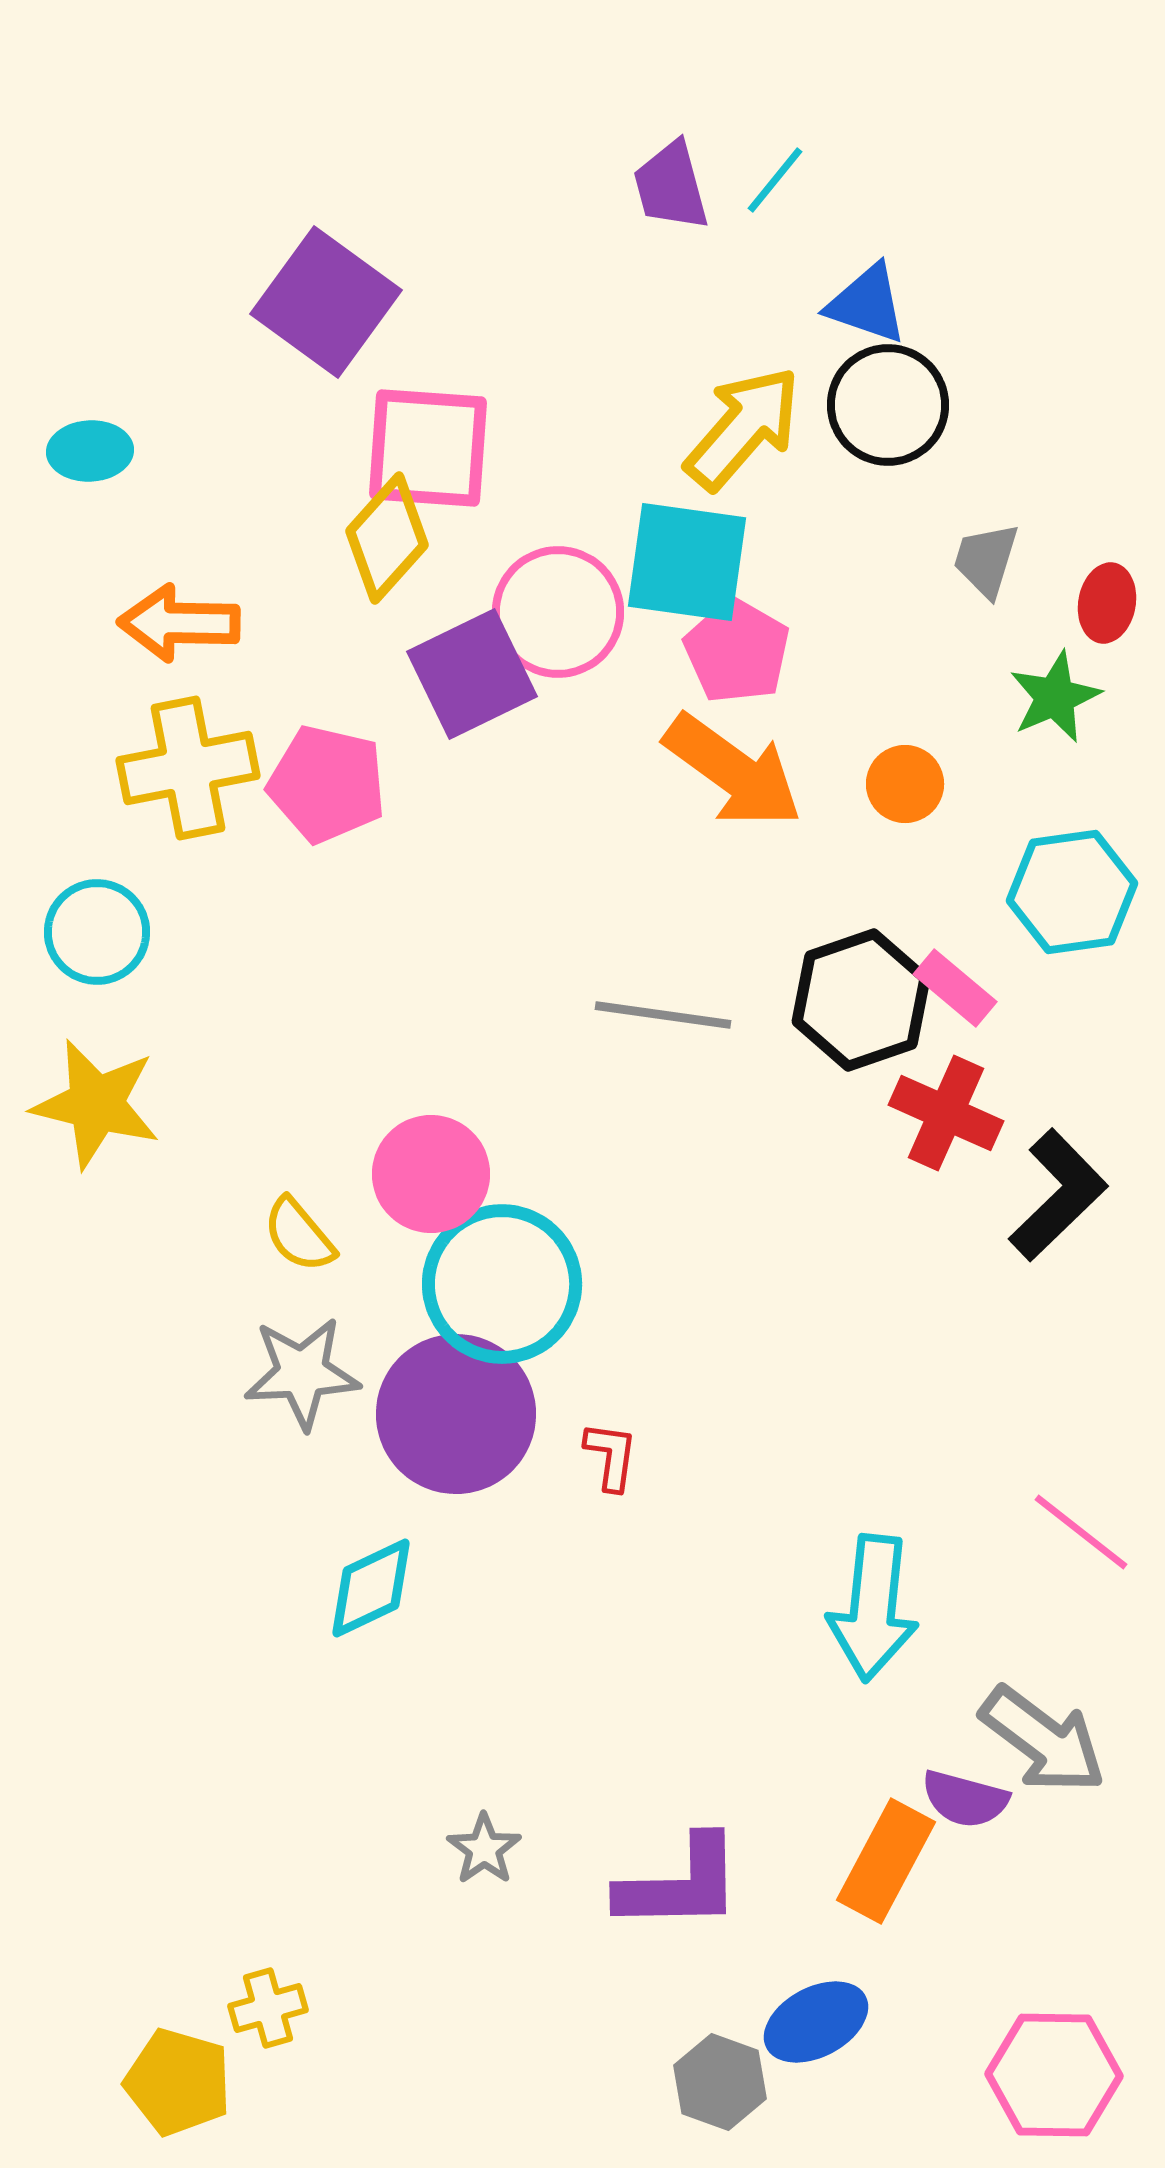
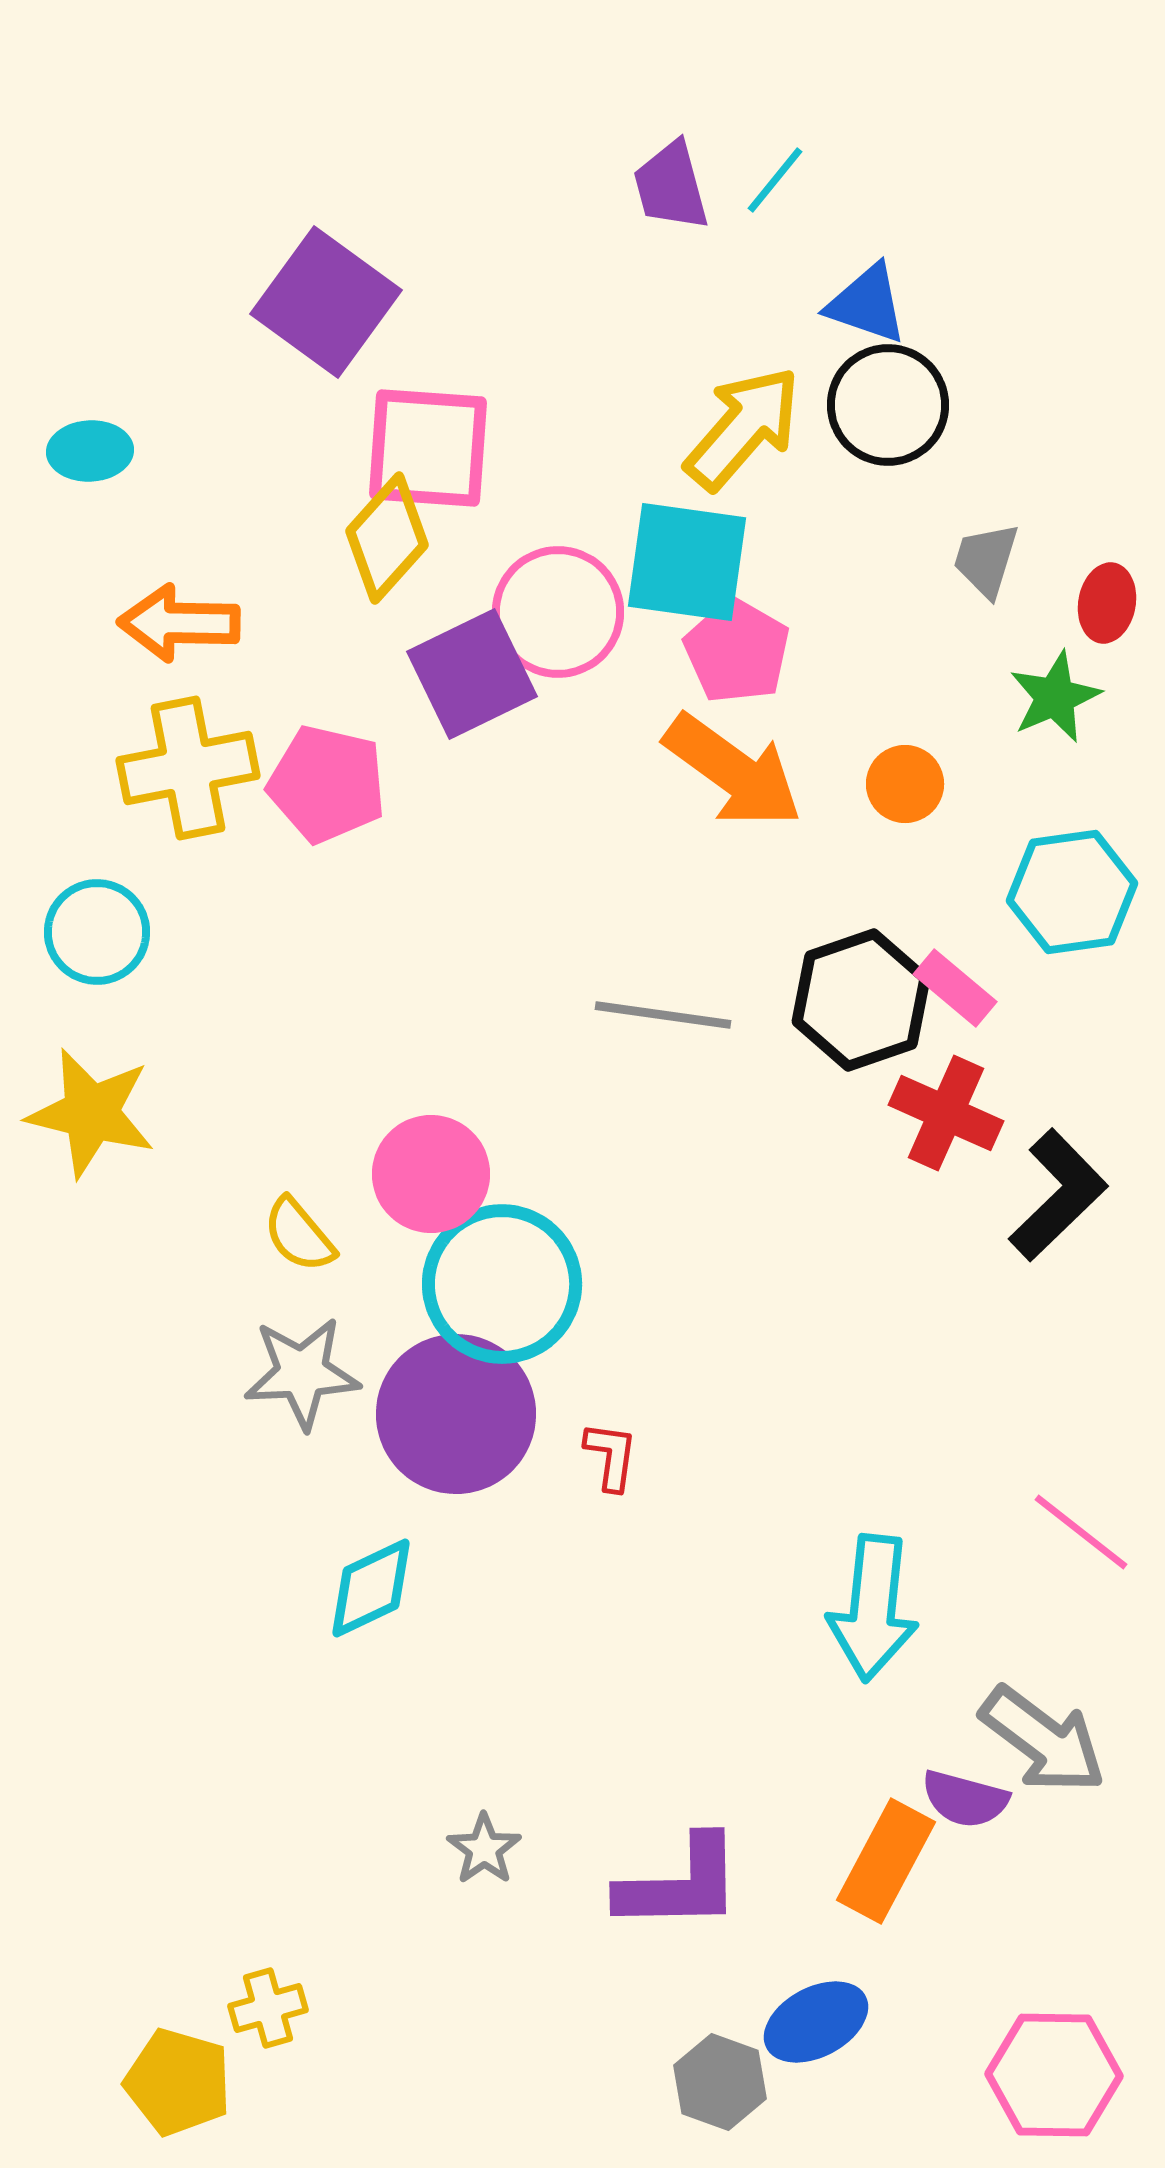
yellow star at (96, 1104): moved 5 px left, 9 px down
